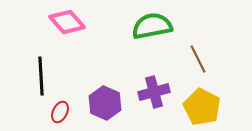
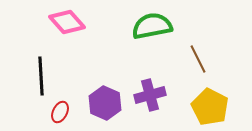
purple cross: moved 4 px left, 3 px down
yellow pentagon: moved 8 px right
